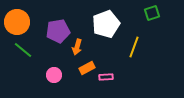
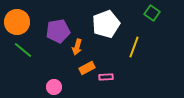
green square: rotated 35 degrees counterclockwise
pink circle: moved 12 px down
